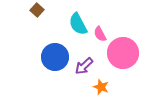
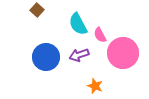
pink semicircle: moved 1 px down
blue circle: moved 9 px left
purple arrow: moved 5 px left, 11 px up; rotated 24 degrees clockwise
orange star: moved 6 px left, 1 px up
